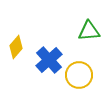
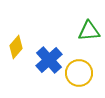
yellow circle: moved 2 px up
